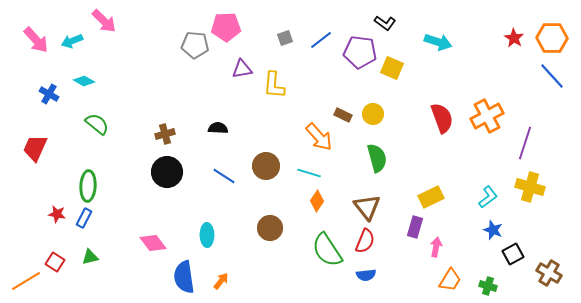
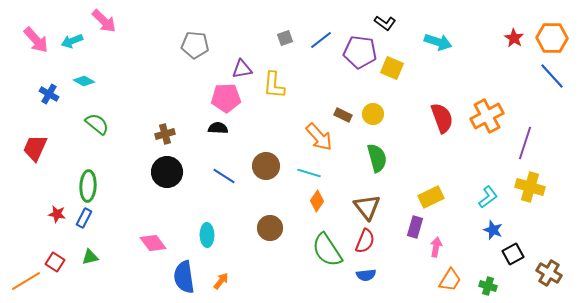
pink pentagon at (226, 27): moved 71 px down
